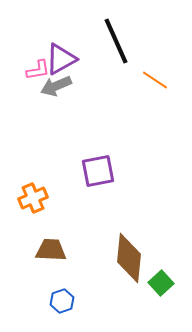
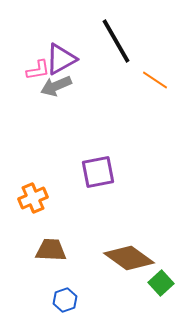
black line: rotated 6 degrees counterclockwise
purple square: moved 1 px down
brown diamond: rotated 60 degrees counterclockwise
blue hexagon: moved 3 px right, 1 px up
